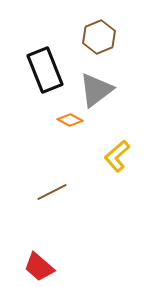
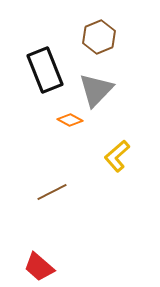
gray triangle: rotated 9 degrees counterclockwise
